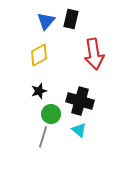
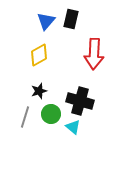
red arrow: rotated 12 degrees clockwise
cyan triangle: moved 6 px left, 3 px up
gray line: moved 18 px left, 20 px up
